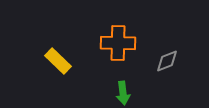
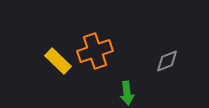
orange cross: moved 23 px left, 8 px down; rotated 20 degrees counterclockwise
green arrow: moved 4 px right
